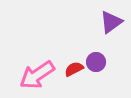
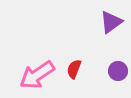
purple circle: moved 22 px right, 9 px down
red semicircle: rotated 42 degrees counterclockwise
